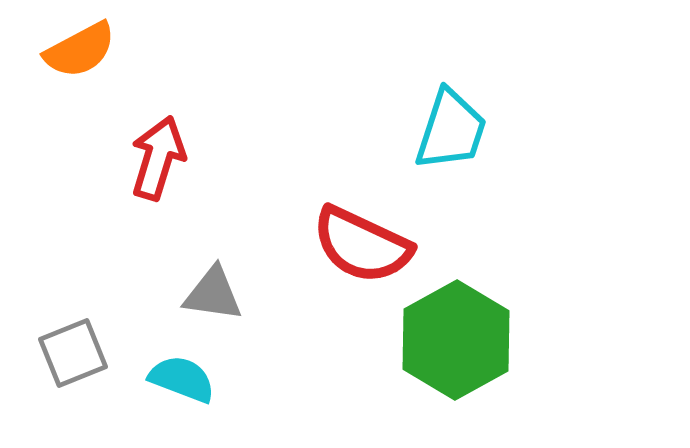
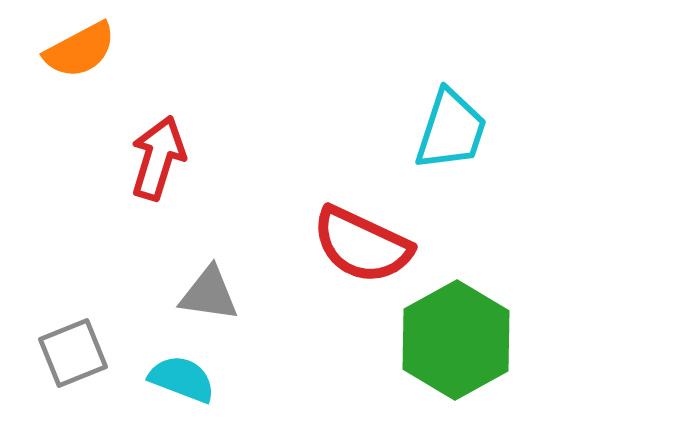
gray triangle: moved 4 px left
